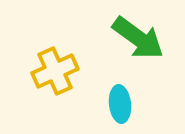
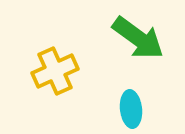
cyan ellipse: moved 11 px right, 5 px down
